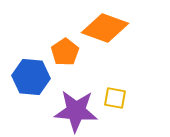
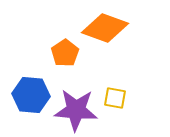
orange pentagon: moved 1 px down
blue hexagon: moved 18 px down
purple star: moved 1 px up
